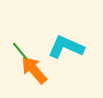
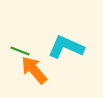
green line: rotated 30 degrees counterclockwise
